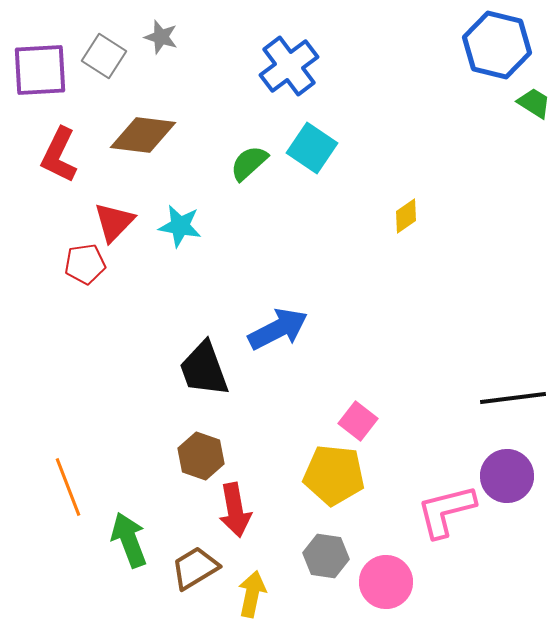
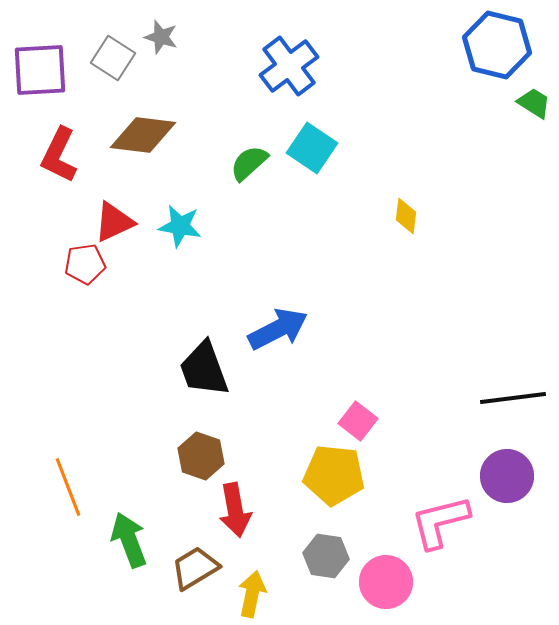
gray square: moved 9 px right, 2 px down
yellow diamond: rotated 48 degrees counterclockwise
red triangle: rotated 21 degrees clockwise
pink L-shape: moved 6 px left, 11 px down
